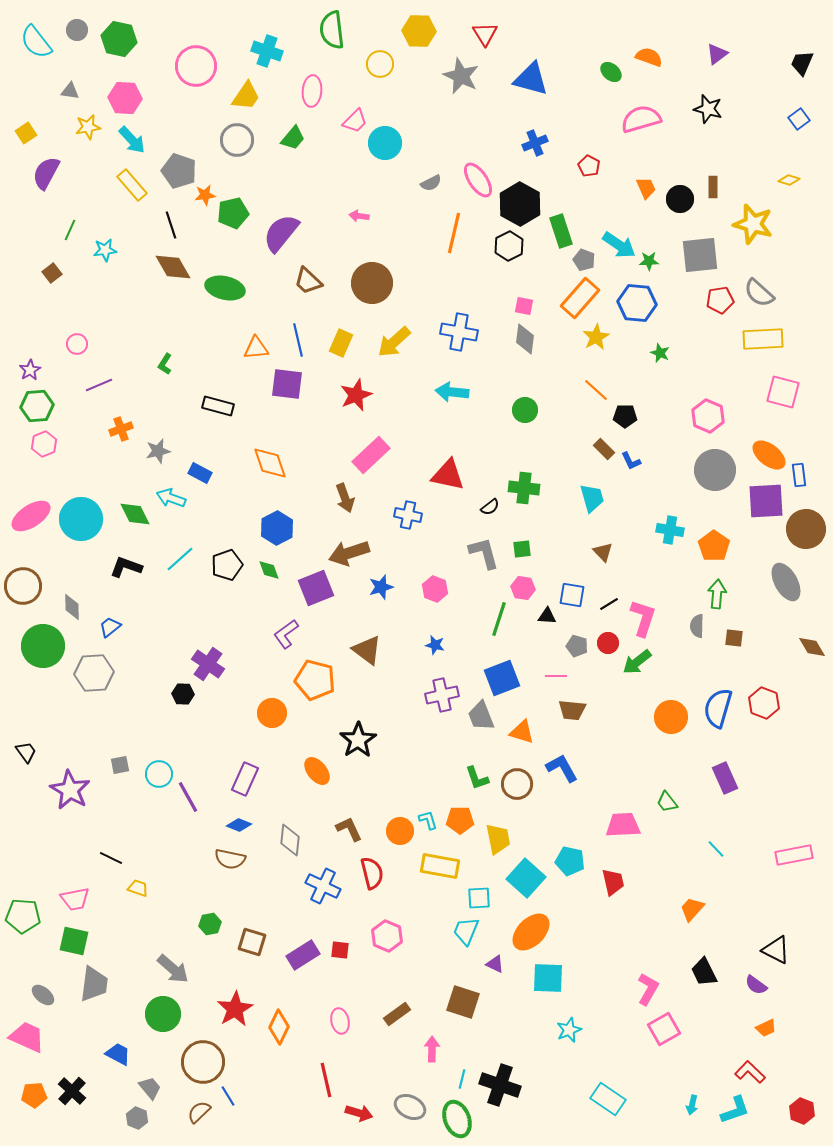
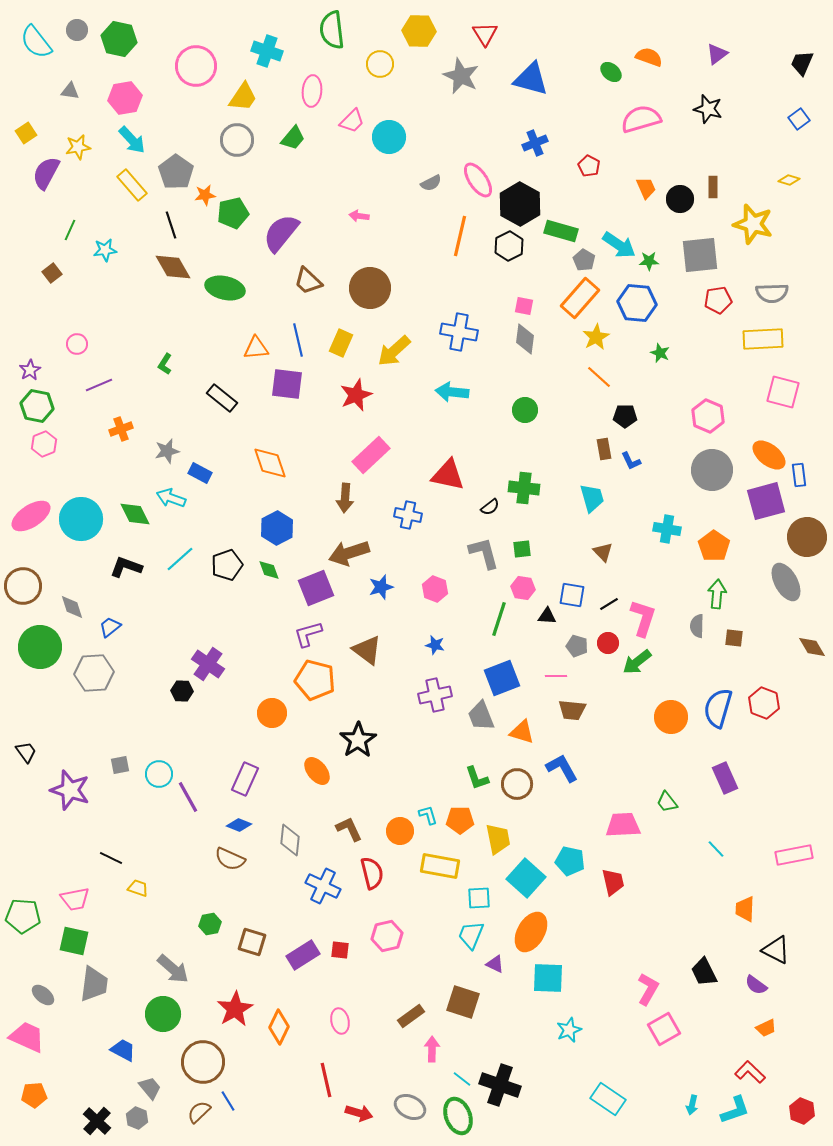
yellow trapezoid at (246, 96): moved 3 px left, 1 px down
pink hexagon at (125, 98): rotated 12 degrees counterclockwise
pink trapezoid at (355, 121): moved 3 px left
yellow star at (88, 127): moved 10 px left, 20 px down
cyan circle at (385, 143): moved 4 px right, 6 px up
gray pentagon at (179, 171): moved 3 px left, 1 px down; rotated 16 degrees clockwise
green rectangle at (561, 231): rotated 56 degrees counterclockwise
orange line at (454, 233): moved 6 px right, 3 px down
gray pentagon at (584, 260): rotated 10 degrees clockwise
brown circle at (372, 283): moved 2 px left, 5 px down
gray semicircle at (759, 293): moved 13 px right; rotated 44 degrees counterclockwise
red pentagon at (720, 300): moved 2 px left
yellow arrow at (394, 342): moved 9 px down
orange line at (596, 390): moved 3 px right, 13 px up
green hexagon at (37, 406): rotated 16 degrees clockwise
black rectangle at (218, 406): moved 4 px right, 8 px up; rotated 24 degrees clockwise
brown rectangle at (604, 449): rotated 35 degrees clockwise
gray star at (158, 451): moved 9 px right
gray circle at (715, 470): moved 3 px left
brown arrow at (345, 498): rotated 24 degrees clockwise
purple square at (766, 501): rotated 12 degrees counterclockwise
brown circle at (806, 529): moved 1 px right, 8 px down
cyan cross at (670, 530): moved 3 px left, 1 px up
gray diamond at (72, 607): rotated 16 degrees counterclockwise
purple L-shape at (286, 634): moved 22 px right; rotated 20 degrees clockwise
green circle at (43, 646): moved 3 px left, 1 px down
black hexagon at (183, 694): moved 1 px left, 3 px up
purple cross at (442, 695): moved 7 px left
purple star at (70, 790): rotated 12 degrees counterclockwise
cyan L-shape at (428, 820): moved 5 px up
brown semicircle at (230, 859): rotated 12 degrees clockwise
orange trapezoid at (692, 909): moved 53 px right; rotated 40 degrees counterclockwise
cyan trapezoid at (466, 931): moved 5 px right, 4 px down
orange ellipse at (531, 932): rotated 15 degrees counterclockwise
pink hexagon at (387, 936): rotated 24 degrees clockwise
brown rectangle at (397, 1014): moved 14 px right, 2 px down
blue trapezoid at (118, 1054): moved 5 px right, 4 px up
cyan line at (462, 1079): rotated 66 degrees counterclockwise
black cross at (72, 1091): moved 25 px right, 30 px down
blue line at (228, 1096): moved 5 px down
green ellipse at (457, 1119): moved 1 px right, 3 px up
